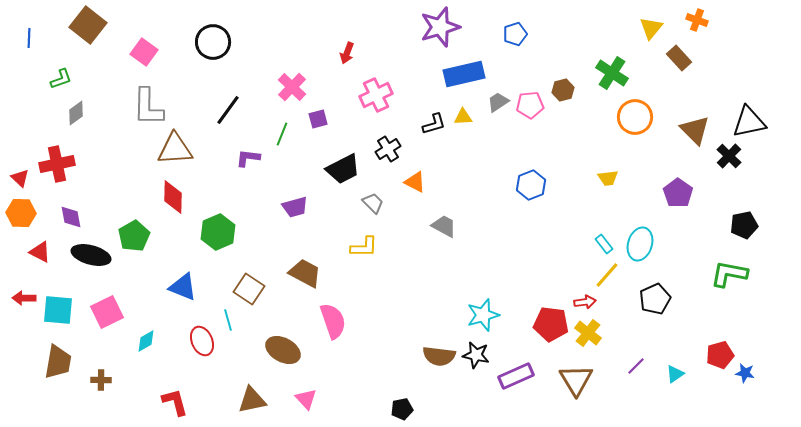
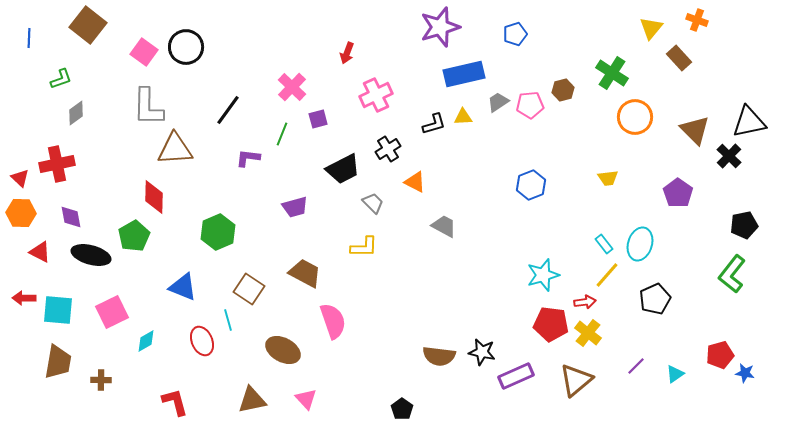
black circle at (213, 42): moved 27 px left, 5 px down
red diamond at (173, 197): moved 19 px left
green L-shape at (729, 274): moved 3 px right; rotated 63 degrees counterclockwise
pink square at (107, 312): moved 5 px right
cyan star at (483, 315): moved 60 px right, 40 px up
black star at (476, 355): moved 6 px right, 3 px up
brown triangle at (576, 380): rotated 21 degrees clockwise
black pentagon at (402, 409): rotated 25 degrees counterclockwise
